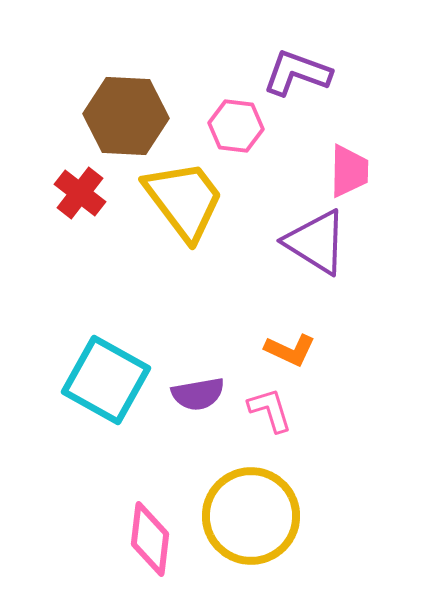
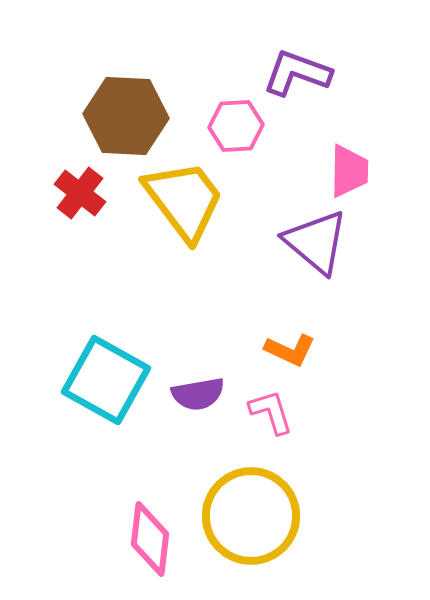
pink hexagon: rotated 10 degrees counterclockwise
purple triangle: rotated 8 degrees clockwise
pink L-shape: moved 1 px right, 2 px down
